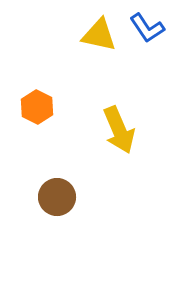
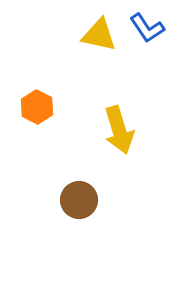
yellow arrow: rotated 6 degrees clockwise
brown circle: moved 22 px right, 3 px down
